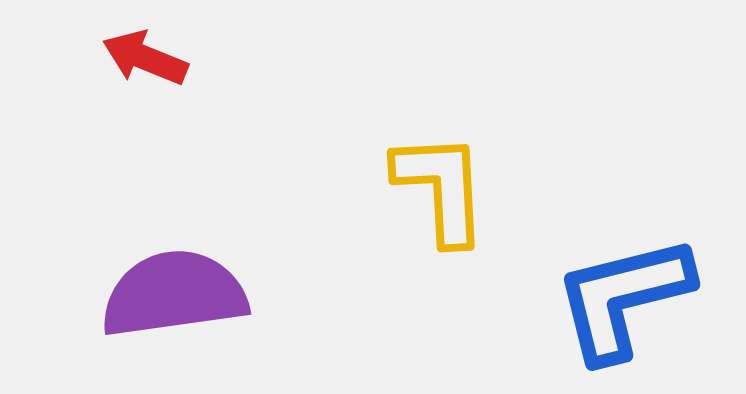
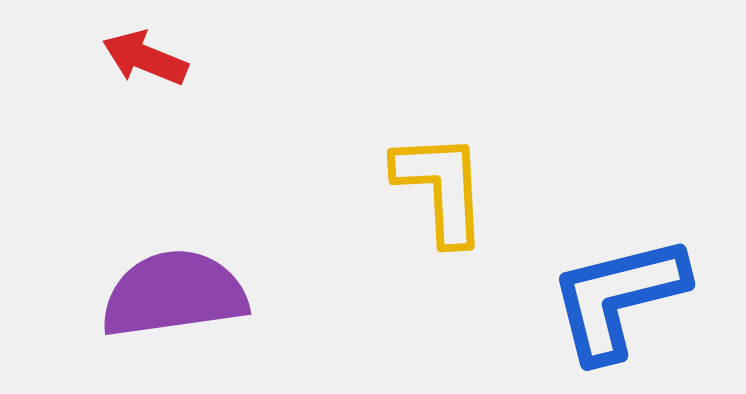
blue L-shape: moved 5 px left
